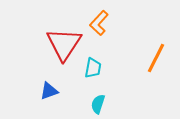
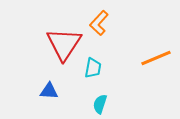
orange line: rotated 40 degrees clockwise
blue triangle: rotated 24 degrees clockwise
cyan semicircle: moved 2 px right
